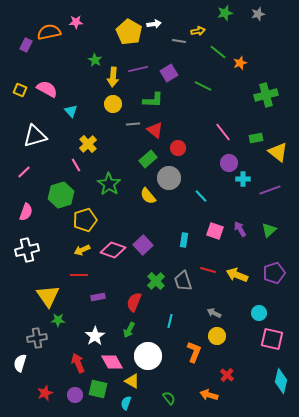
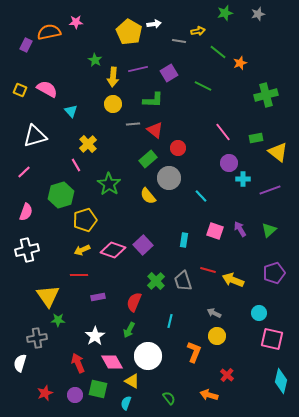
yellow arrow at (237, 275): moved 4 px left, 5 px down
